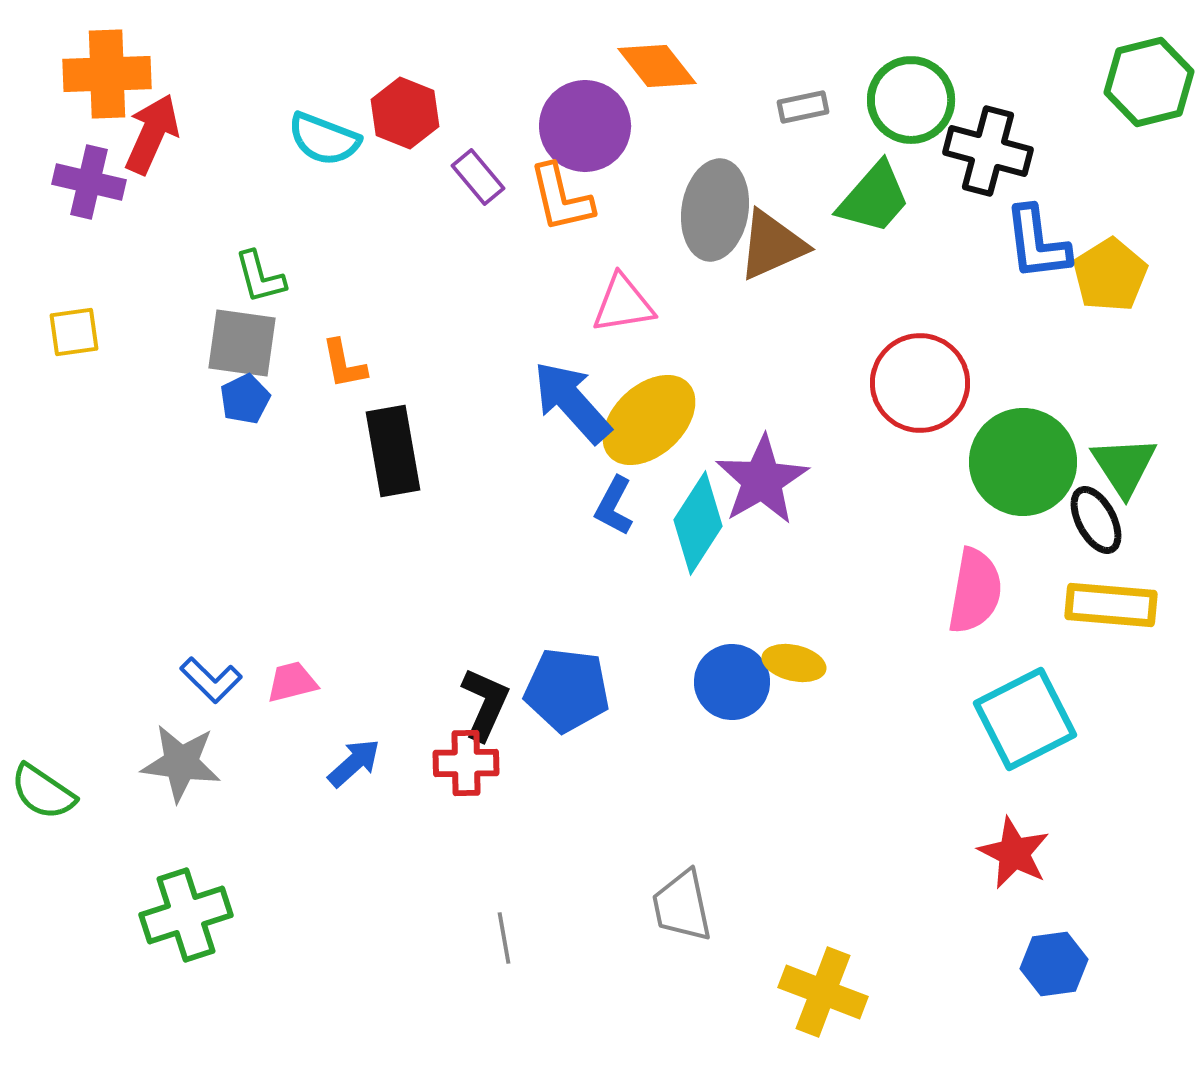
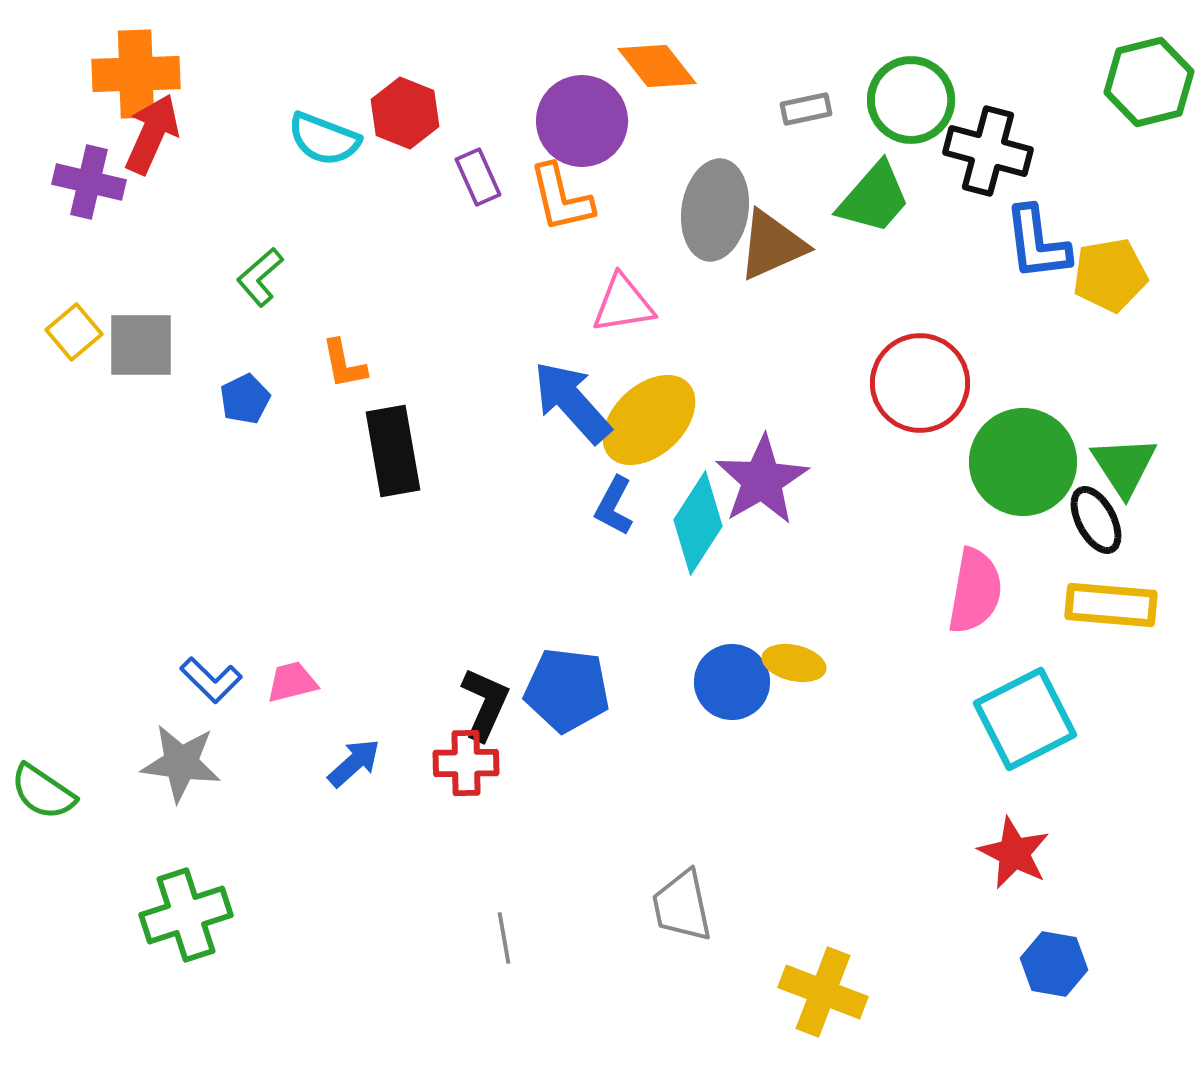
orange cross at (107, 74): moved 29 px right
gray rectangle at (803, 107): moved 3 px right, 2 px down
purple circle at (585, 126): moved 3 px left, 5 px up
purple rectangle at (478, 177): rotated 16 degrees clockwise
yellow pentagon at (1110, 275): rotated 22 degrees clockwise
green L-shape at (260, 277): rotated 64 degrees clockwise
yellow square at (74, 332): rotated 32 degrees counterclockwise
gray square at (242, 343): moved 101 px left, 2 px down; rotated 8 degrees counterclockwise
blue hexagon at (1054, 964): rotated 18 degrees clockwise
